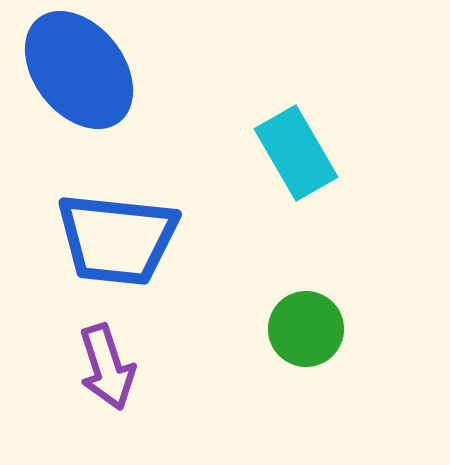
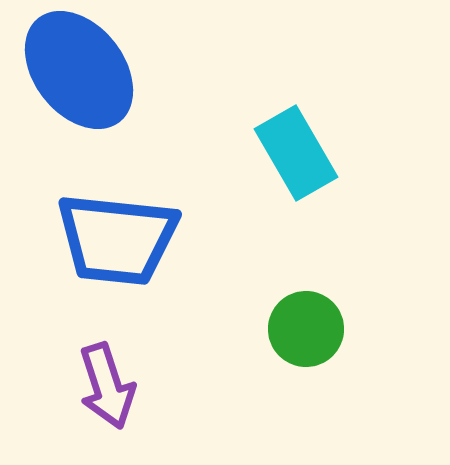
purple arrow: moved 19 px down
